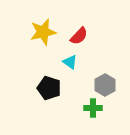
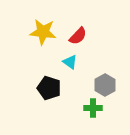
yellow star: rotated 20 degrees clockwise
red semicircle: moved 1 px left
